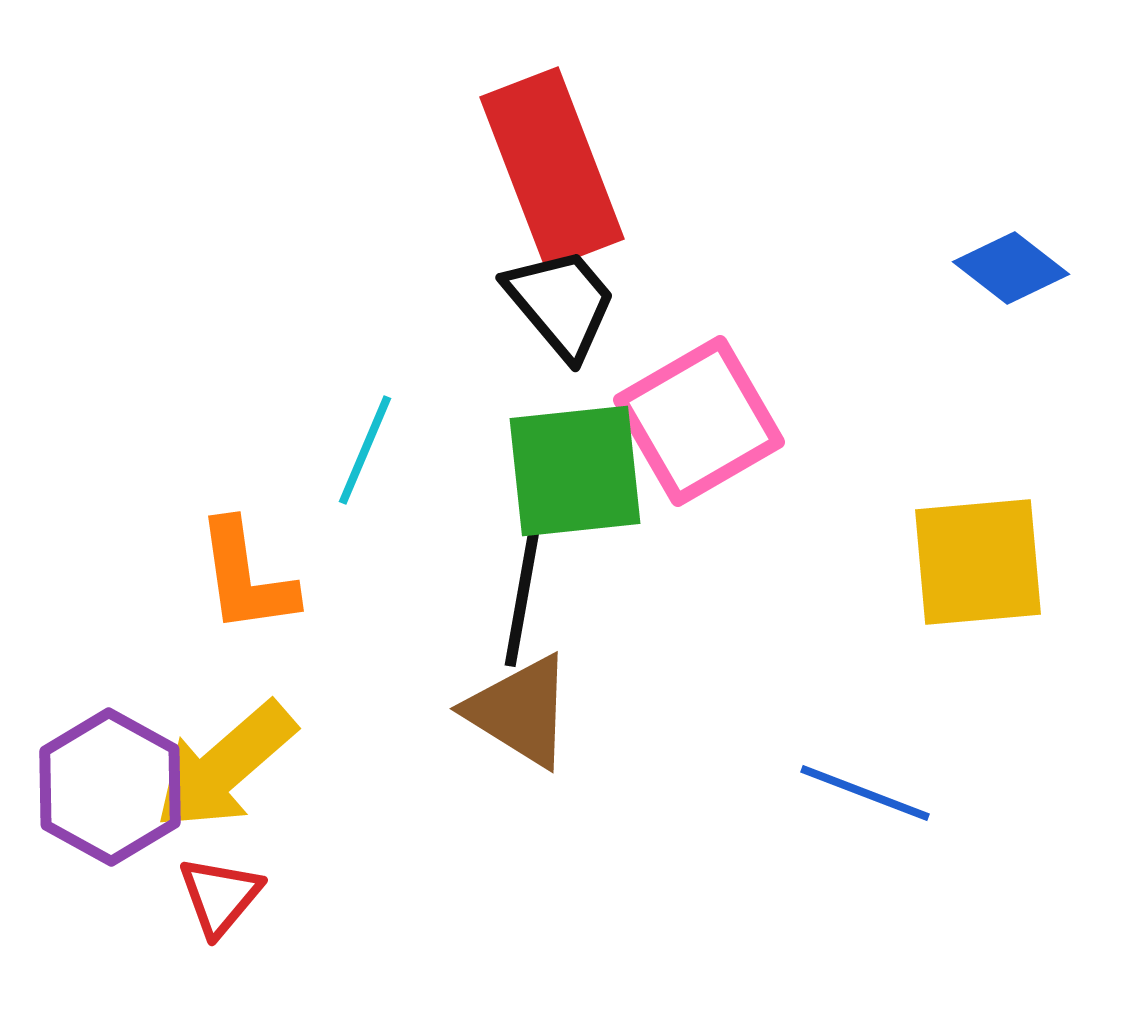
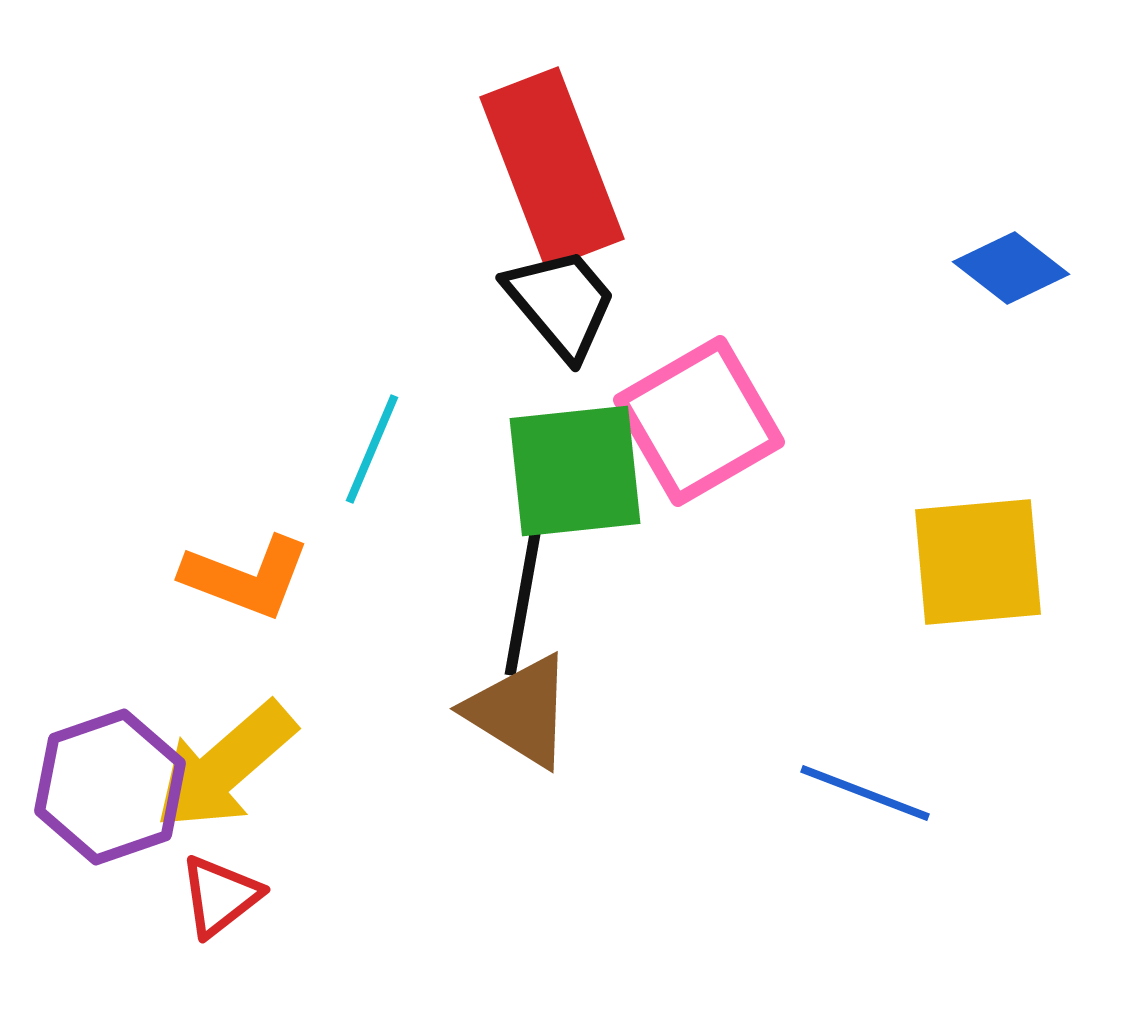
cyan line: moved 7 px right, 1 px up
orange L-shape: rotated 61 degrees counterclockwise
black line: moved 9 px down
purple hexagon: rotated 12 degrees clockwise
red triangle: rotated 12 degrees clockwise
